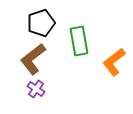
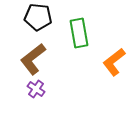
black pentagon: moved 3 px left, 6 px up; rotated 24 degrees clockwise
green rectangle: moved 8 px up
